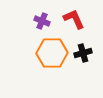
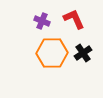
black cross: rotated 18 degrees counterclockwise
